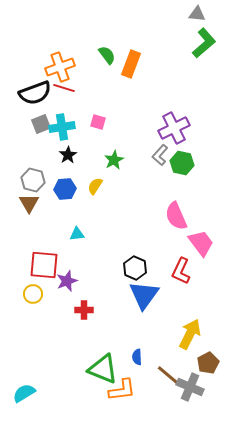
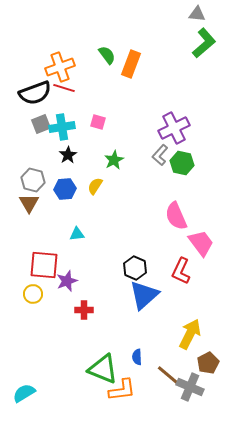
blue triangle: rotated 12 degrees clockwise
